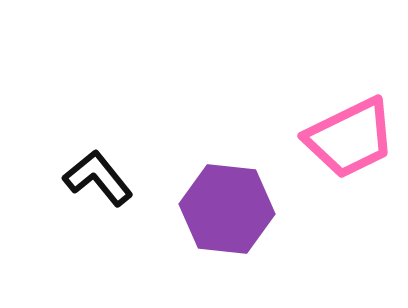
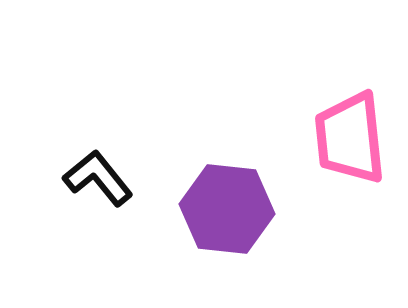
pink trapezoid: rotated 110 degrees clockwise
